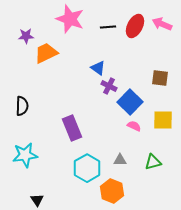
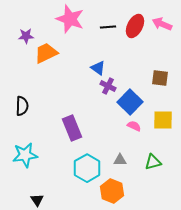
purple cross: moved 1 px left
